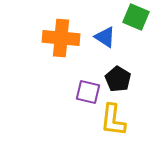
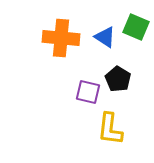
green square: moved 10 px down
yellow L-shape: moved 3 px left, 9 px down
